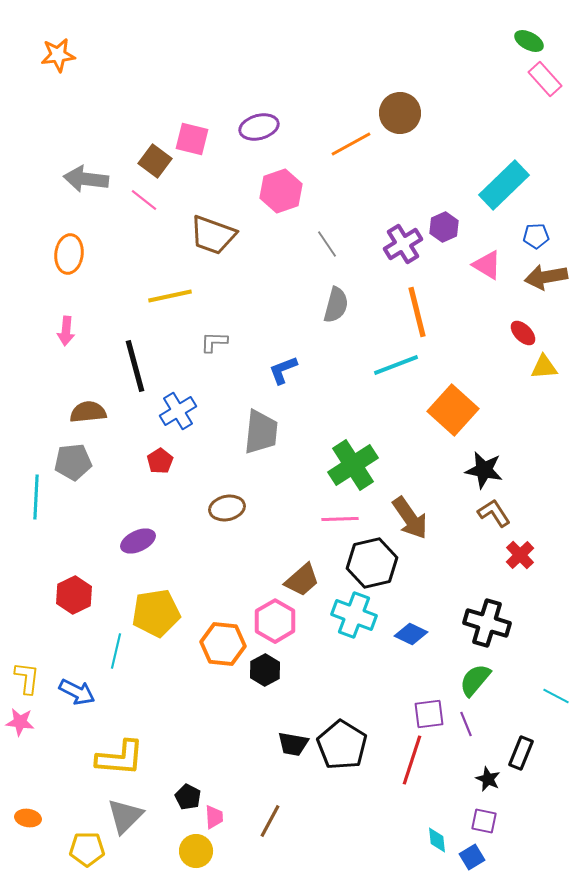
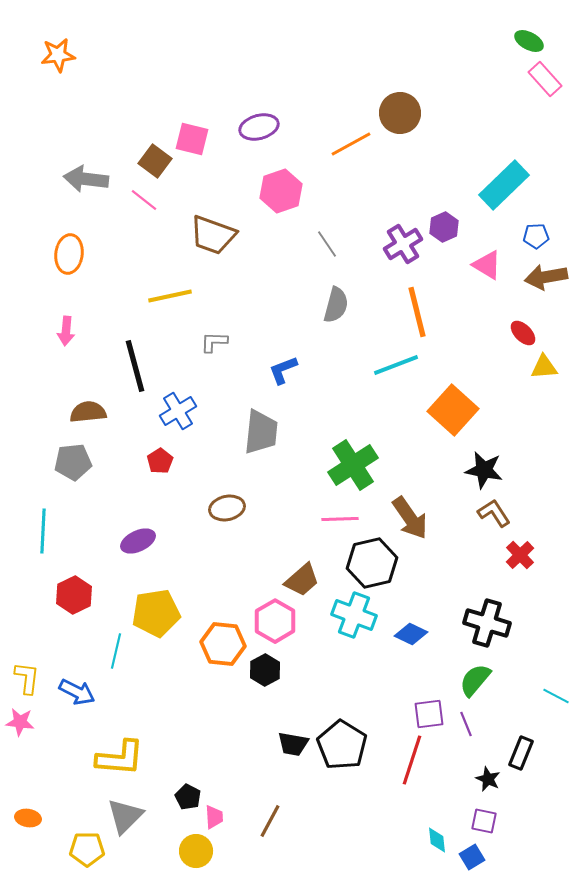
cyan line at (36, 497): moved 7 px right, 34 px down
